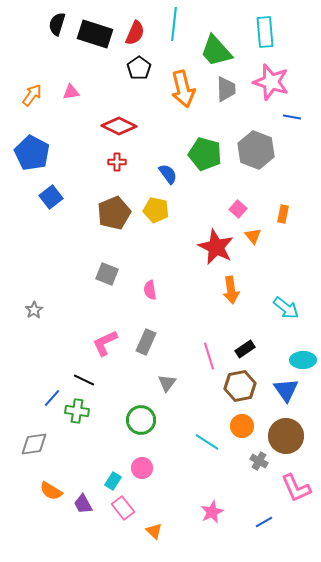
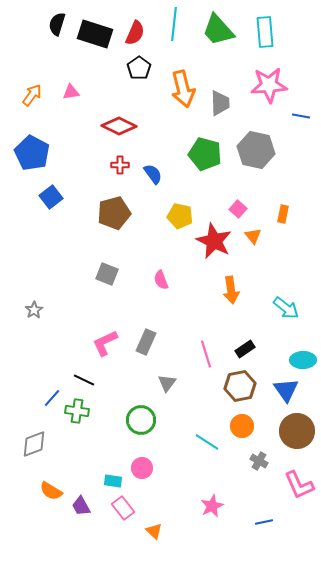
green trapezoid at (216, 51): moved 2 px right, 21 px up
pink star at (271, 82): moved 2 px left, 3 px down; rotated 21 degrees counterclockwise
gray trapezoid at (226, 89): moved 6 px left, 14 px down
blue line at (292, 117): moved 9 px right, 1 px up
gray hexagon at (256, 150): rotated 9 degrees counterclockwise
red cross at (117, 162): moved 3 px right, 3 px down
blue semicircle at (168, 174): moved 15 px left
yellow pentagon at (156, 210): moved 24 px right, 6 px down
brown pentagon at (114, 213): rotated 8 degrees clockwise
red star at (216, 247): moved 2 px left, 6 px up
pink semicircle at (150, 290): moved 11 px right, 10 px up; rotated 12 degrees counterclockwise
pink line at (209, 356): moved 3 px left, 2 px up
brown circle at (286, 436): moved 11 px right, 5 px up
gray diamond at (34, 444): rotated 12 degrees counterclockwise
cyan rectangle at (113, 481): rotated 66 degrees clockwise
pink L-shape at (296, 488): moved 3 px right, 3 px up
purple trapezoid at (83, 504): moved 2 px left, 2 px down
pink star at (212, 512): moved 6 px up
blue line at (264, 522): rotated 18 degrees clockwise
